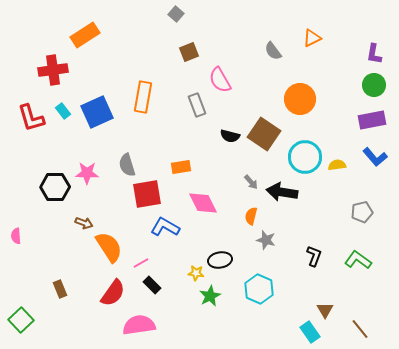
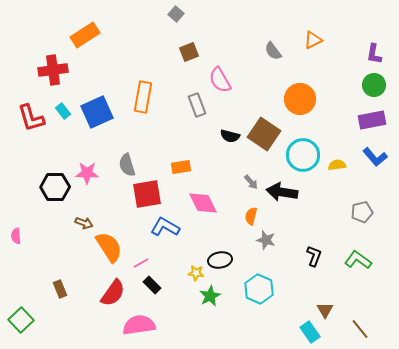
orange triangle at (312, 38): moved 1 px right, 2 px down
cyan circle at (305, 157): moved 2 px left, 2 px up
